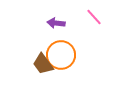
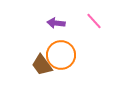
pink line: moved 4 px down
brown trapezoid: moved 1 px left, 1 px down
